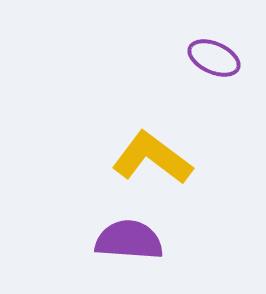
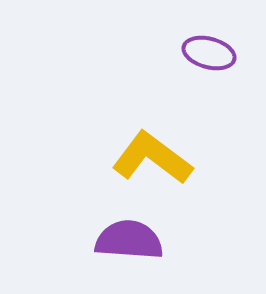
purple ellipse: moved 5 px left, 5 px up; rotated 9 degrees counterclockwise
